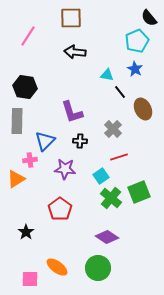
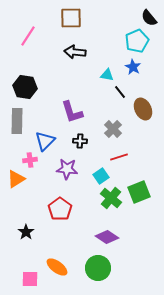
blue star: moved 2 px left, 2 px up
purple star: moved 2 px right
